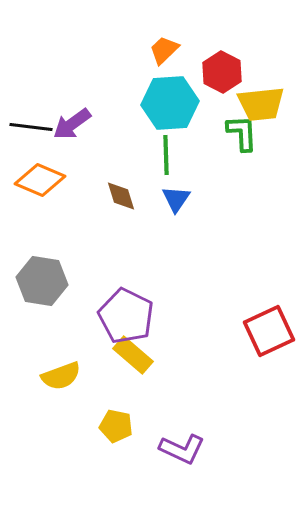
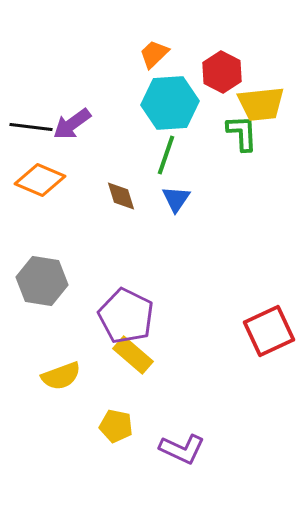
orange trapezoid: moved 10 px left, 4 px down
green line: rotated 21 degrees clockwise
